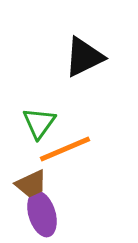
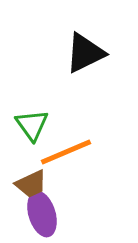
black triangle: moved 1 px right, 4 px up
green triangle: moved 7 px left, 2 px down; rotated 12 degrees counterclockwise
orange line: moved 1 px right, 3 px down
